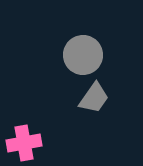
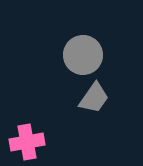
pink cross: moved 3 px right, 1 px up
